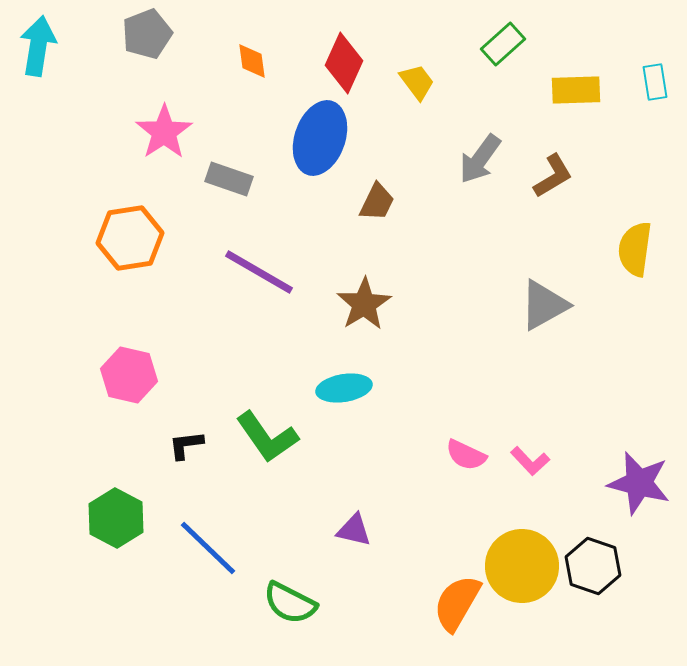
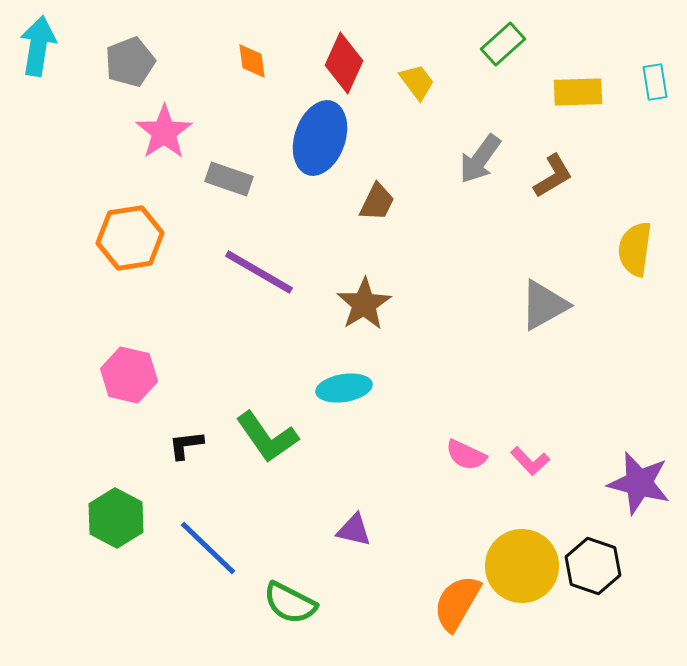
gray pentagon: moved 17 px left, 28 px down
yellow rectangle: moved 2 px right, 2 px down
